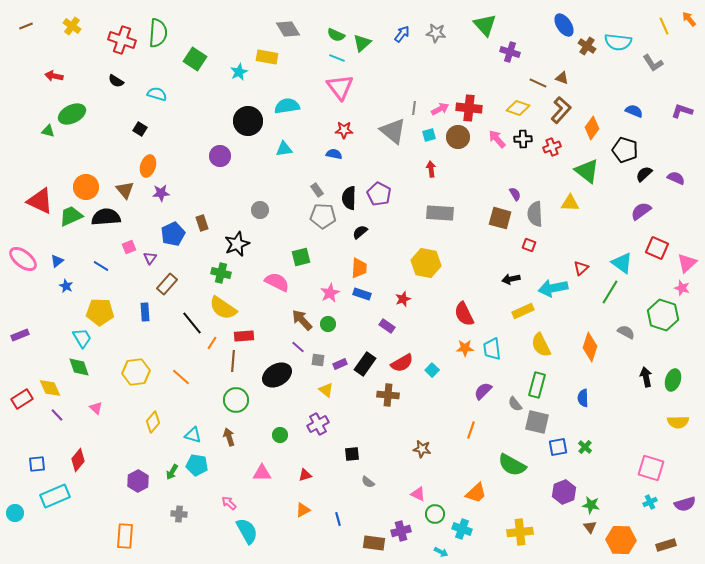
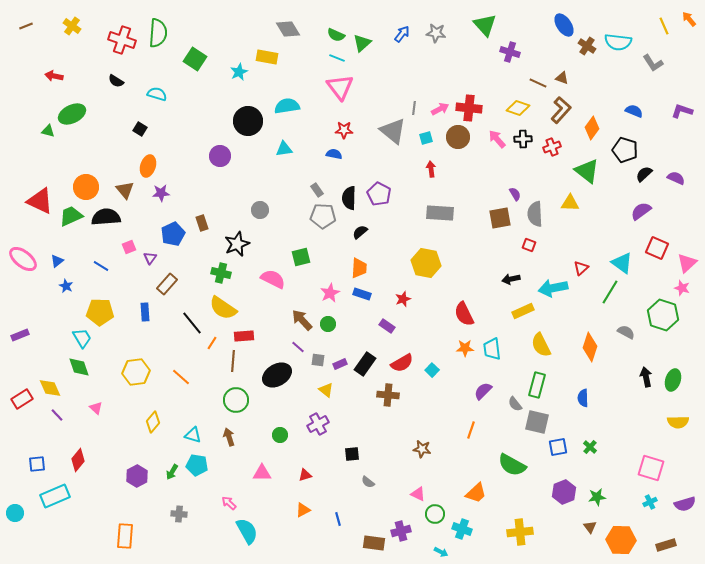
cyan square at (429, 135): moved 3 px left, 3 px down
brown square at (500, 218): rotated 25 degrees counterclockwise
pink semicircle at (277, 282): moved 4 px left, 3 px up
green cross at (585, 447): moved 5 px right
purple hexagon at (138, 481): moved 1 px left, 5 px up
green star at (591, 505): moved 6 px right, 8 px up; rotated 18 degrees counterclockwise
